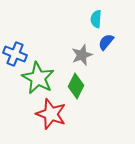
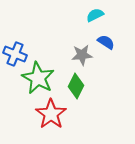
cyan semicircle: moved 1 px left, 4 px up; rotated 60 degrees clockwise
blue semicircle: rotated 84 degrees clockwise
gray star: rotated 15 degrees clockwise
red star: rotated 16 degrees clockwise
